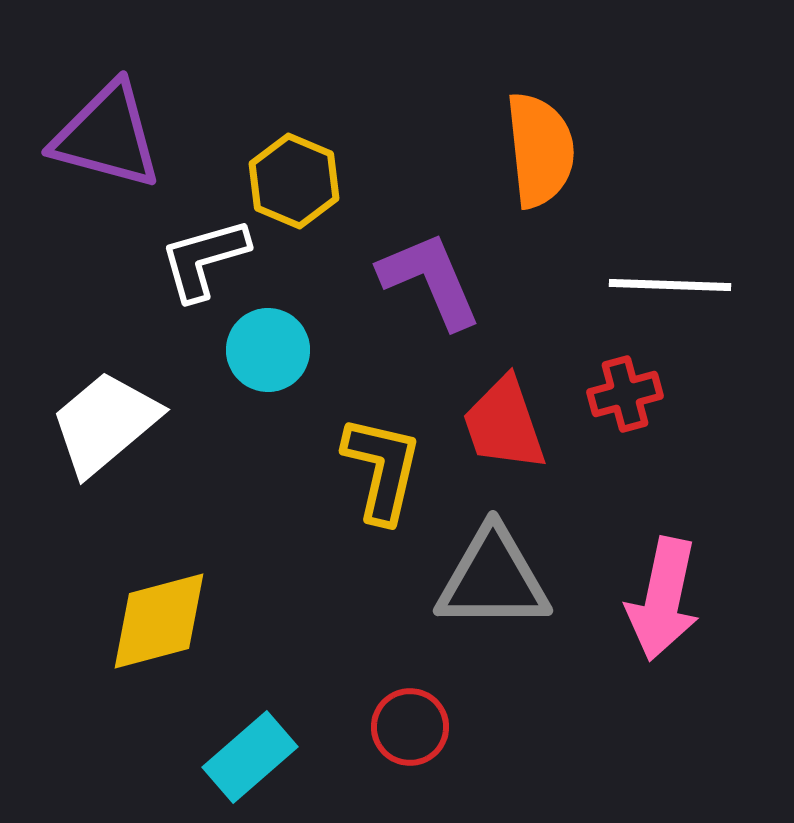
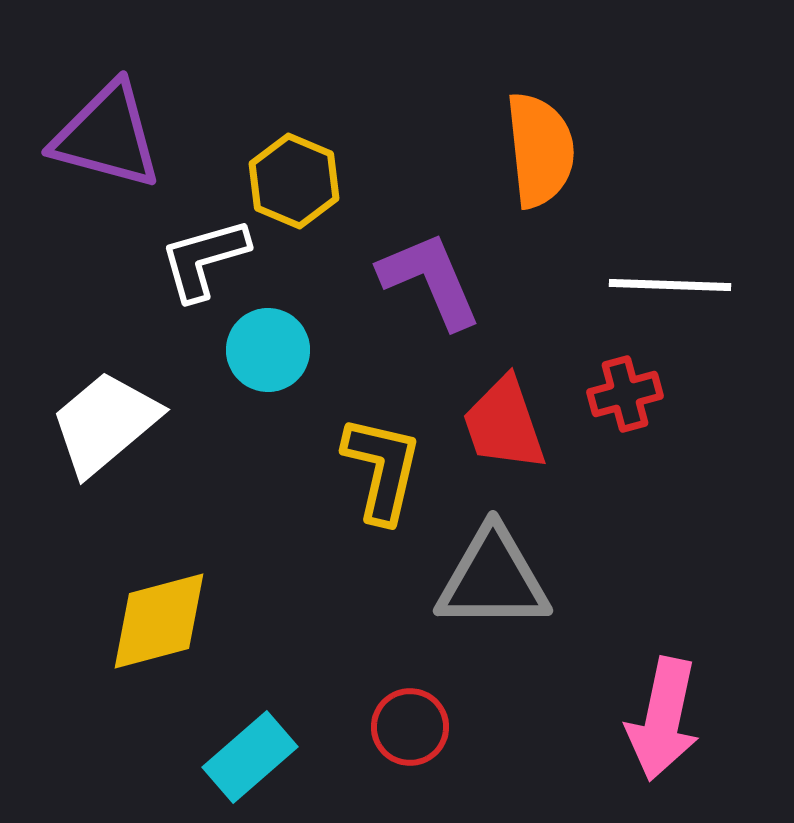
pink arrow: moved 120 px down
